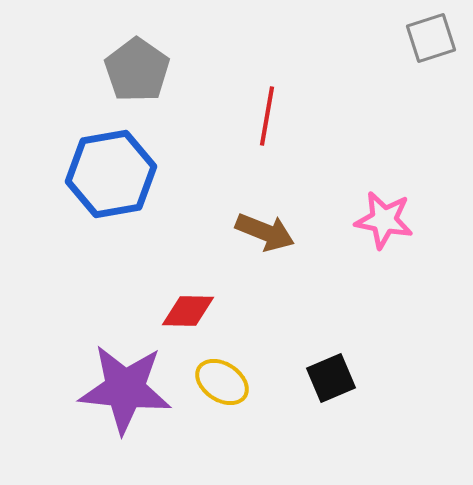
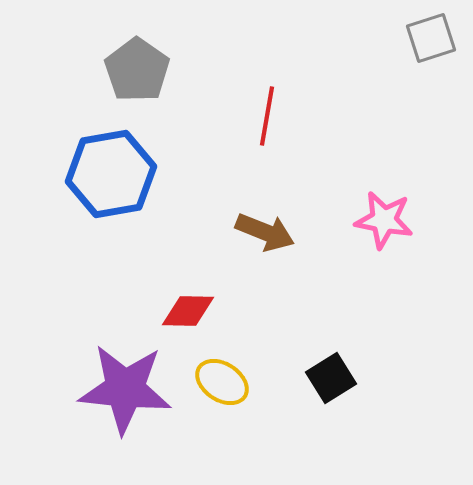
black square: rotated 9 degrees counterclockwise
